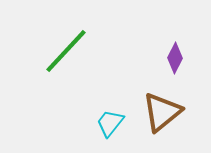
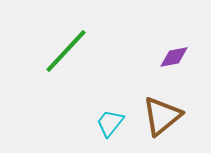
purple diamond: moved 1 px left, 1 px up; rotated 52 degrees clockwise
brown triangle: moved 4 px down
